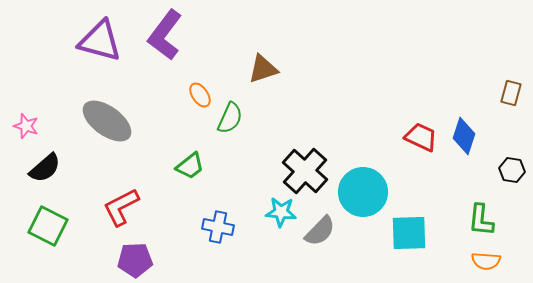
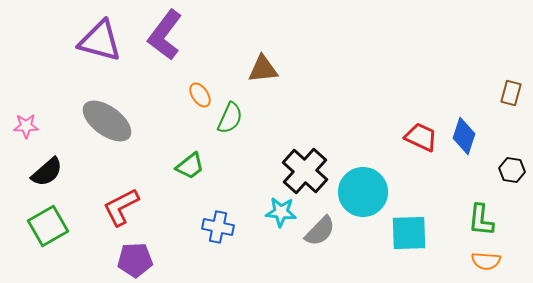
brown triangle: rotated 12 degrees clockwise
pink star: rotated 20 degrees counterclockwise
black semicircle: moved 2 px right, 4 px down
green square: rotated 33 degrees clockwise
